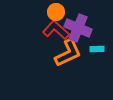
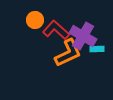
orange circle: moved 21 px left, 8 px down
purple cross: moved 5 px right, 8 px down; rotated 8 degrees clockwise
